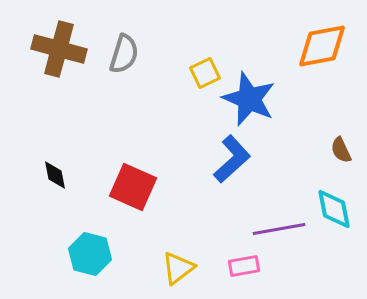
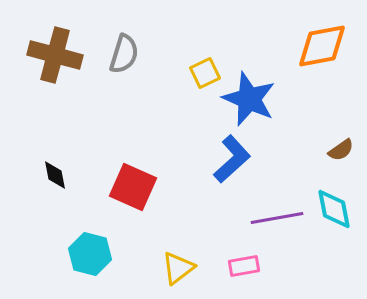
brown cross: moved 4 px left, 6 px down
brown semicircle: rotated 100 degrees counterclockwise
purple line: moved 2 px left, 11 px up
